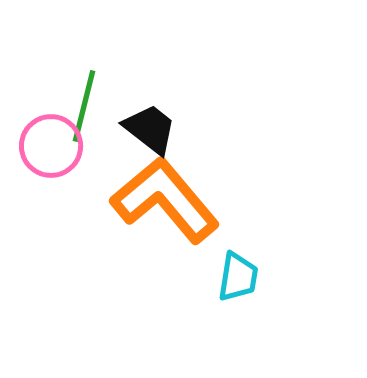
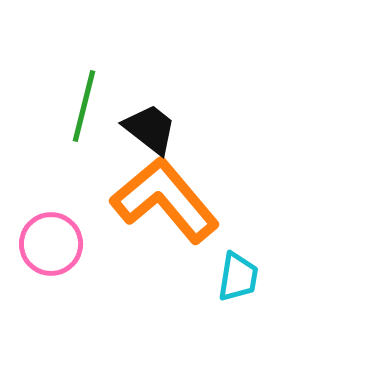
pink circle: moved 98 px down
